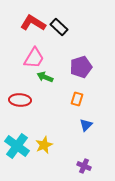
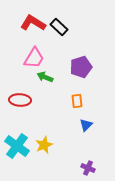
orange rectangle: moved 2 px down; rotated 24 degrees counterclockwise
purple cross: moved 4 px right, 2 px down
